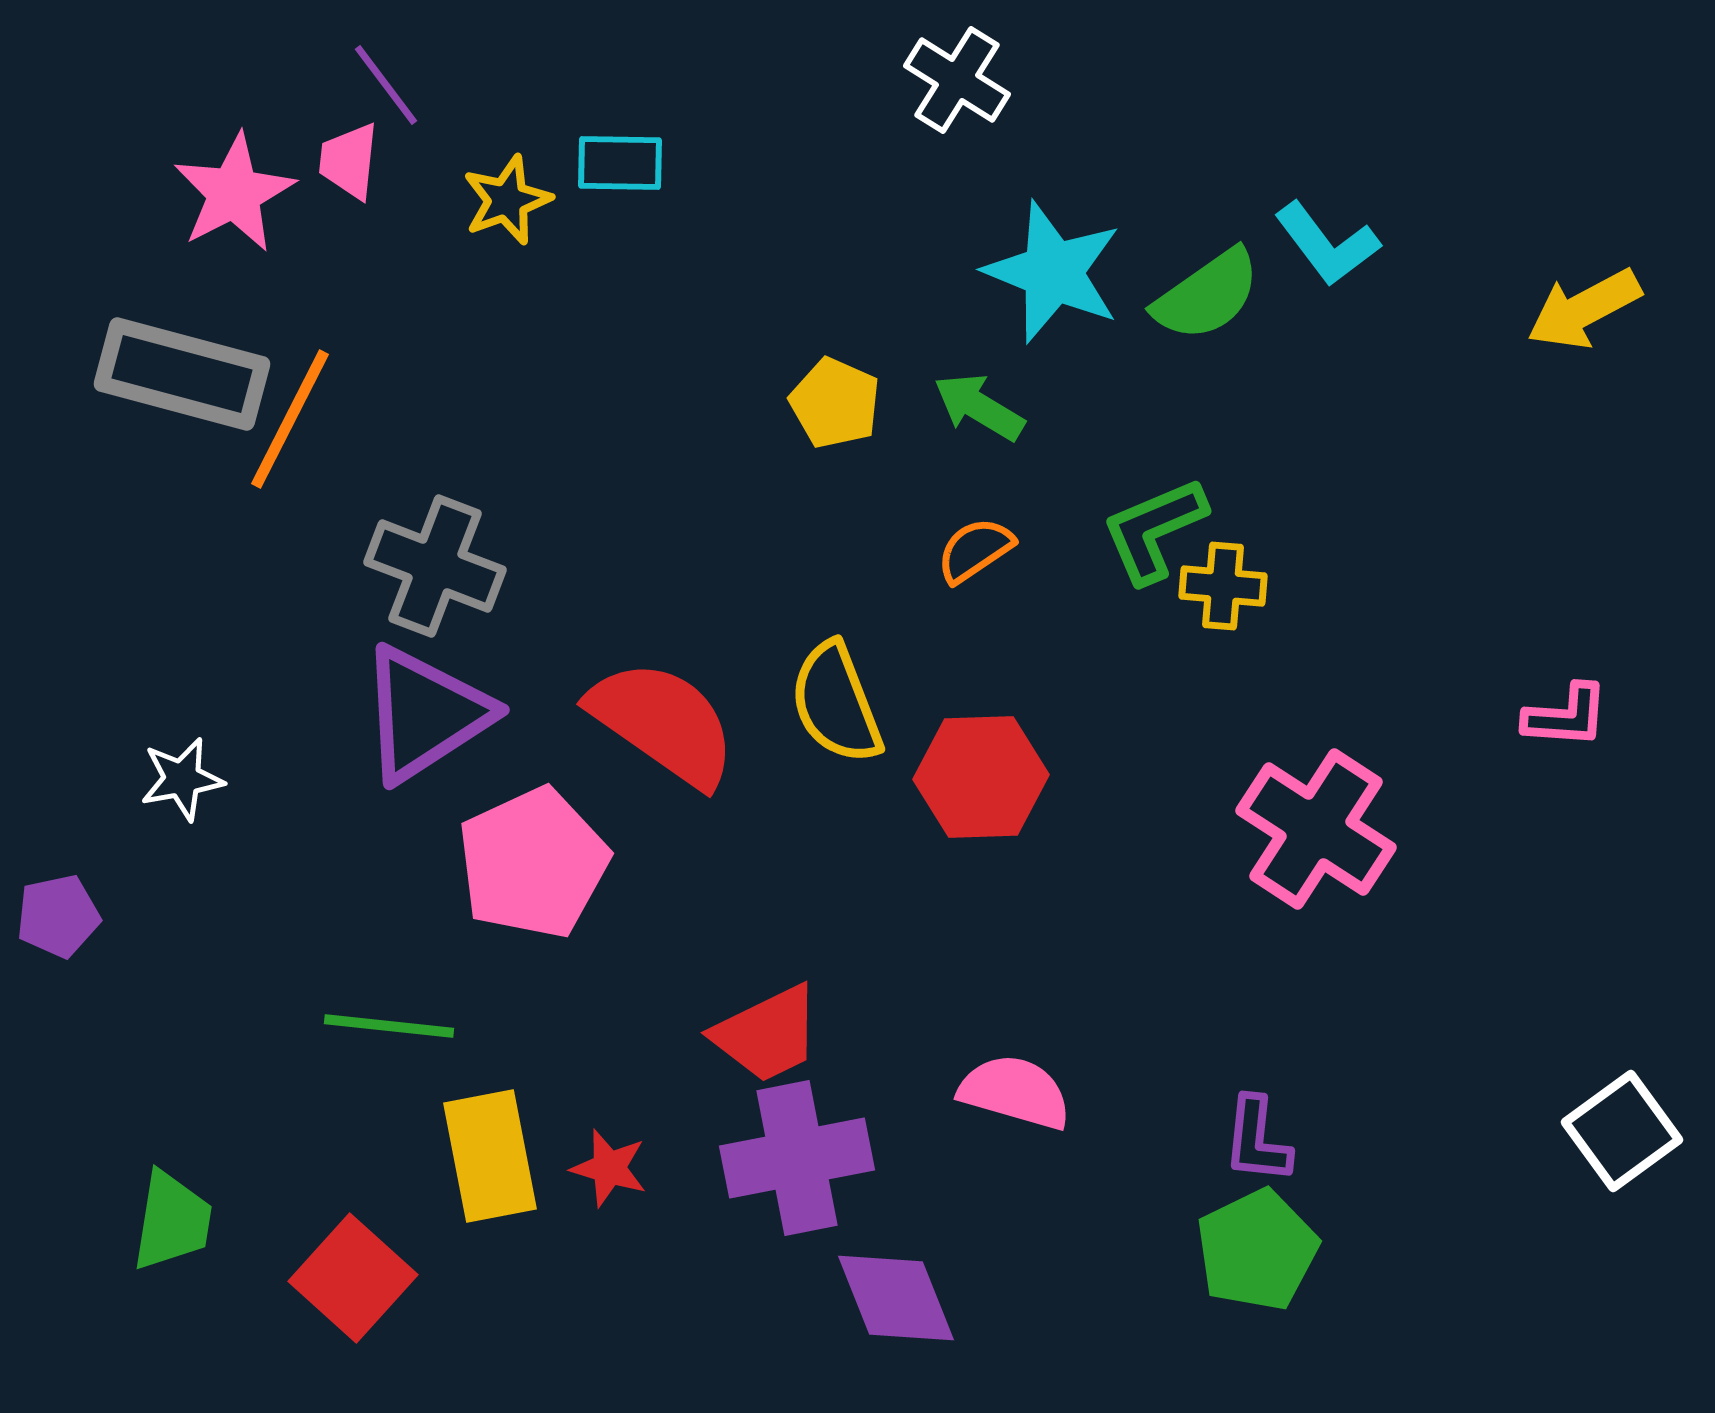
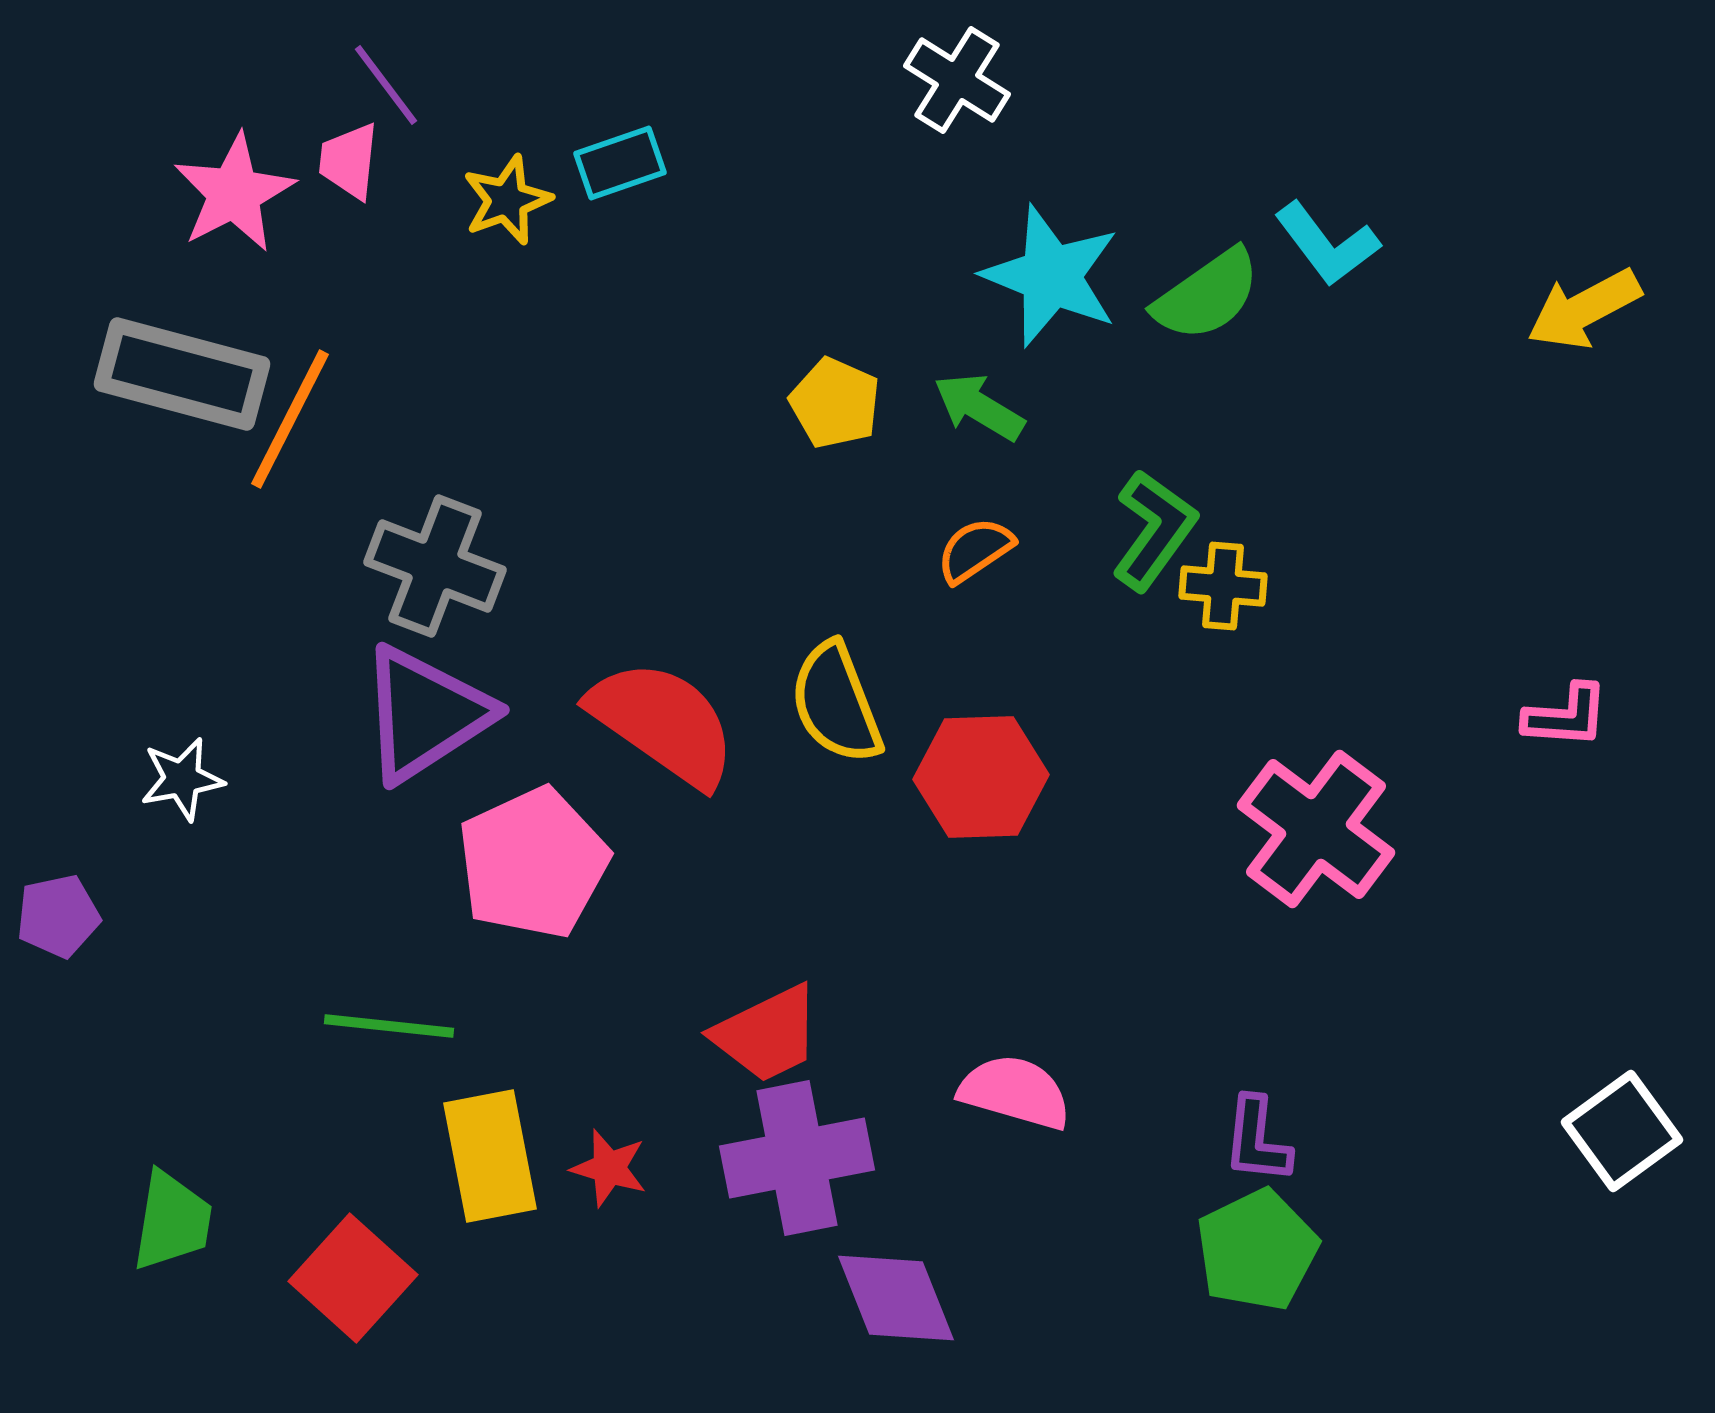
cyan rectangle: rotated 20 degrees counterclockwise
cyan star: moved 2 px left, 4 px down
green L-shape: rotated 149 degrees clockwise
pink cross: rotated 4 degrees clockwise
